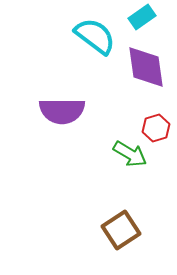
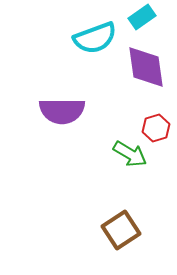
cyan semicircle: moved 2 px down; rotated 123 degrees clockwise
